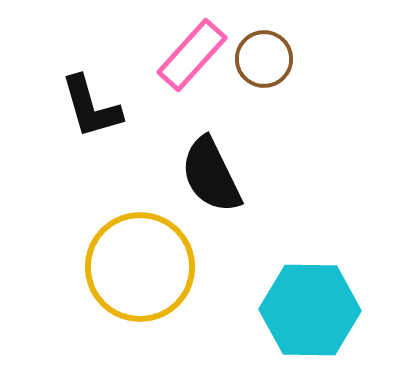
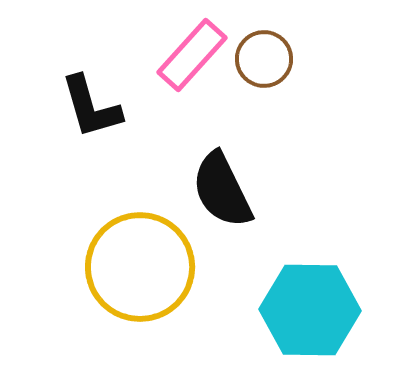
black semicircle: moved 11 px right, 15 px down
